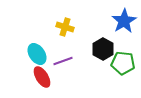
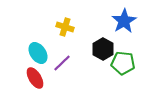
cyan ellipse: moved 1 px right, 1 px up
purple line: moved 1 px left, 2 px down; rotated 24 degrees counterclockwise
red ellipse: moved 7 px left, 1 px down
